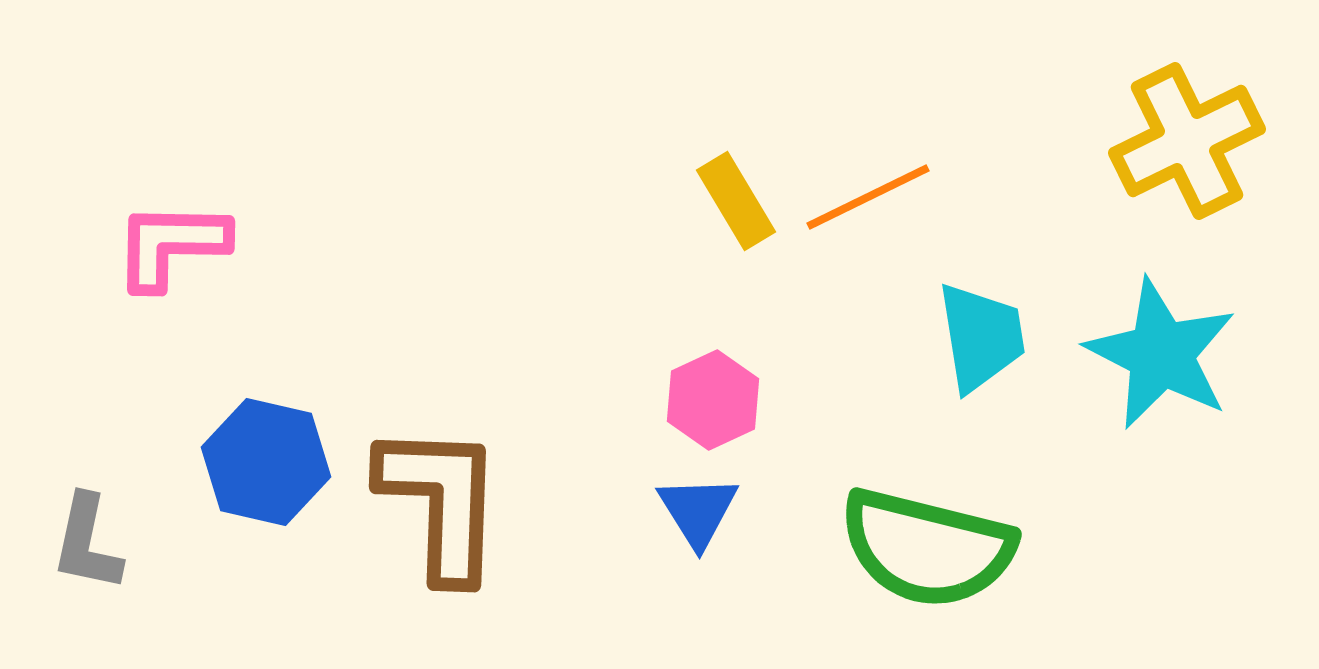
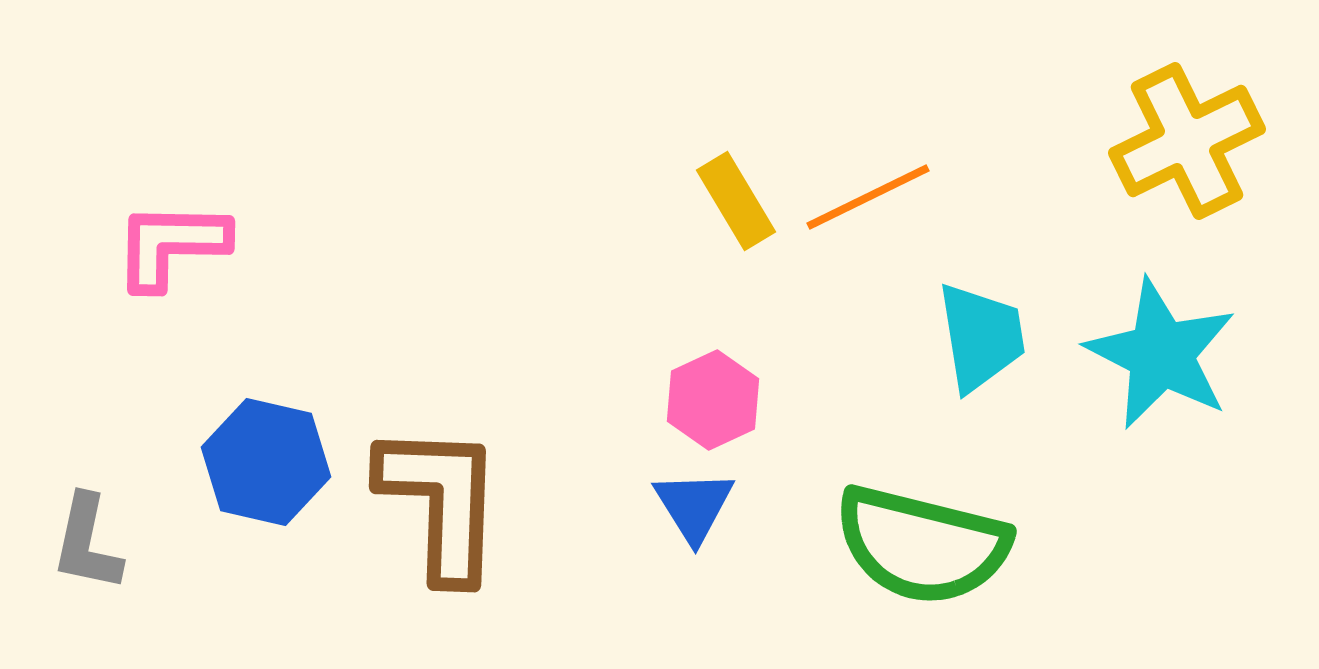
blue triangle: moved 4 px left, 5 px up
green semicircle: moved 5 px left, 3 px up
